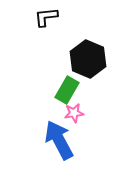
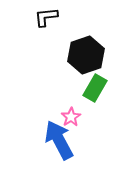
black hexagon: moved 2 px left, 4 px up; rotated 18 degrees clockwise
green rectangle: moved 28 px right, 2 px up
pink star: moved 3 px left, 4 px down; rotated 24 degrees counterclockwise
